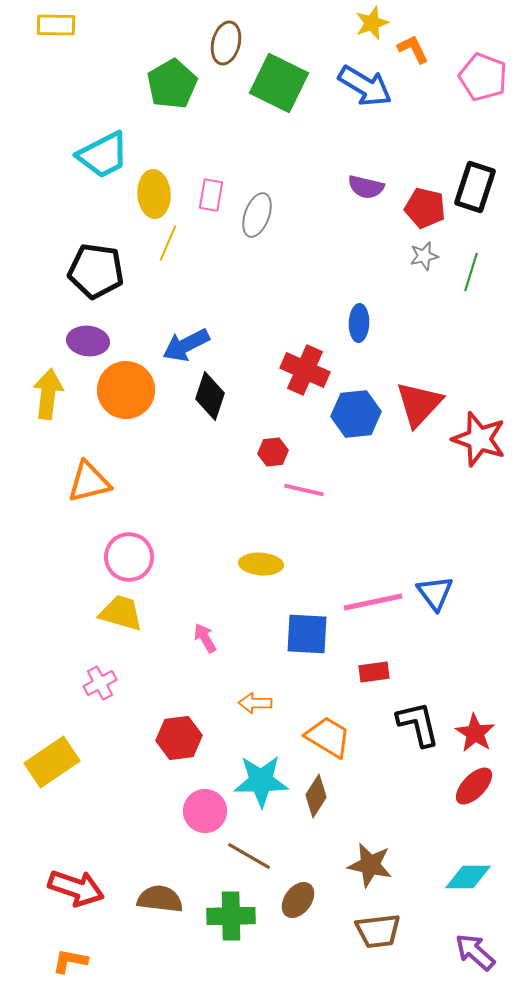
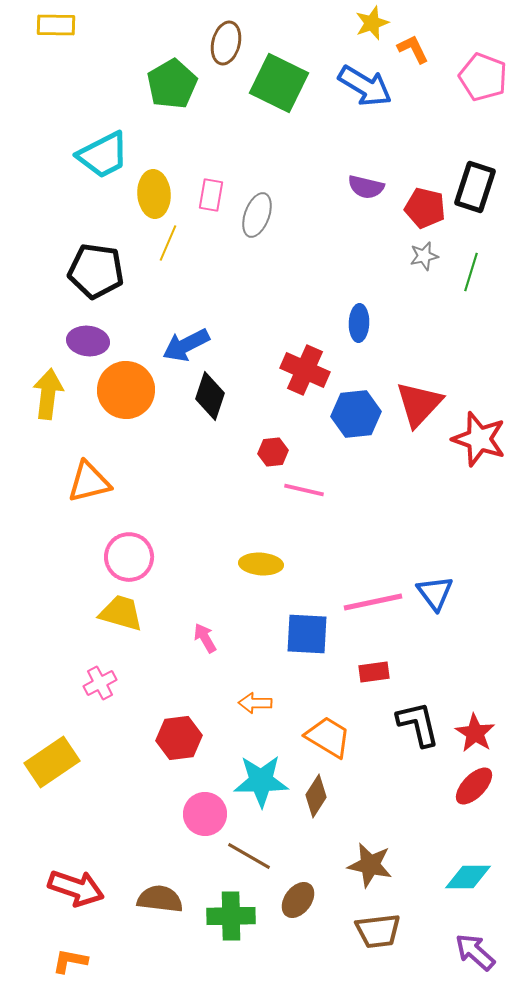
pink circle at (205, 811): moved 3 px down
